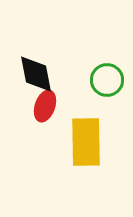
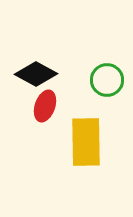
black diamond: rotated 51 degrees counterclockwise
